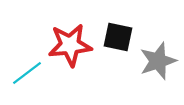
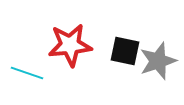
black square: moved 7 px right, 14 px down
cyan line: rotated 56 degrees clockwise
